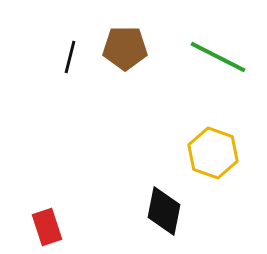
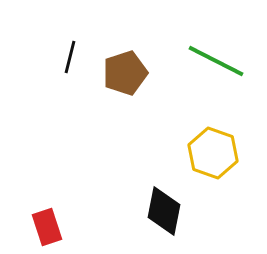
brown pentagon: moved 25 px down; rotated 18 degrees counterclockwise
green line: moved 2 px left, 4 px down
